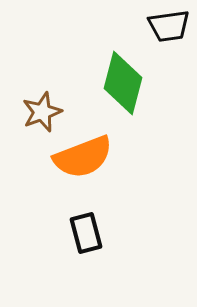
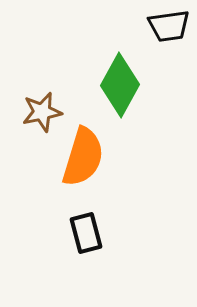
green diamond: moved 3 px left, 2 px down; rotated 14 degrees clockwise
brown star: rotated 9 degrees clockwise
orange semicircle: rotated 52 degrees counterclockwise
